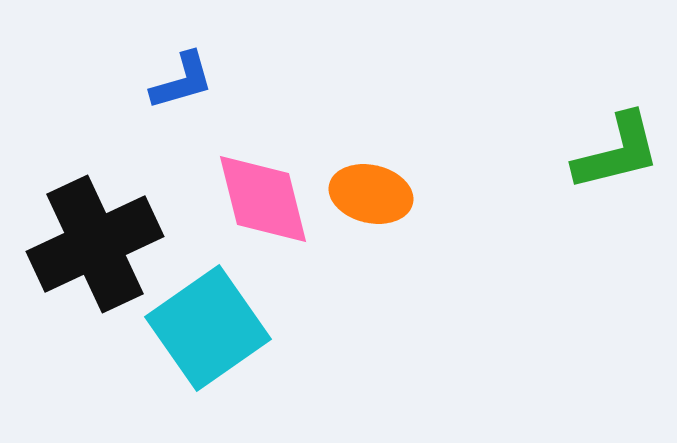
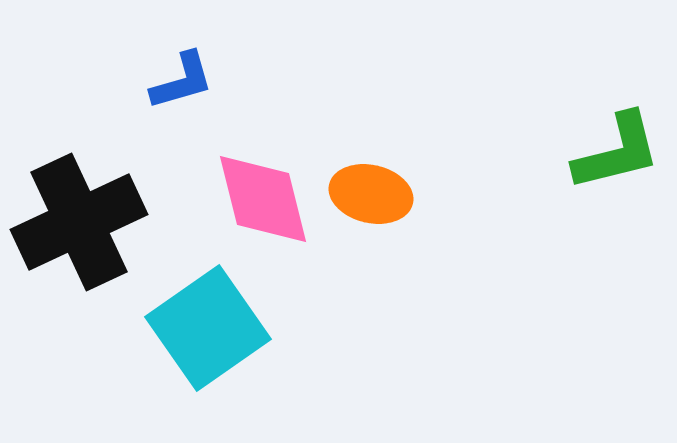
black cross: moved 16 px left, 22 px up
